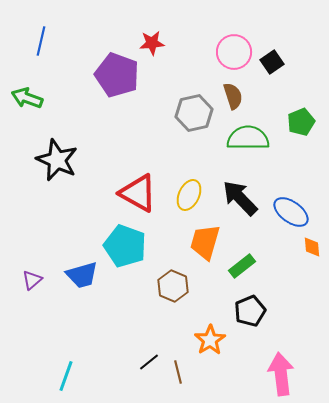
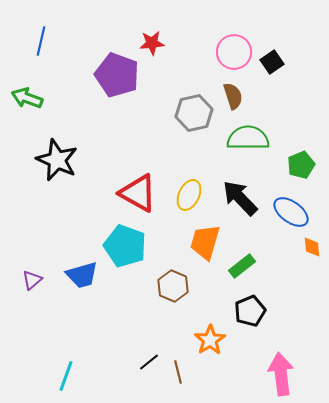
green pentagon: moved 43 px down
